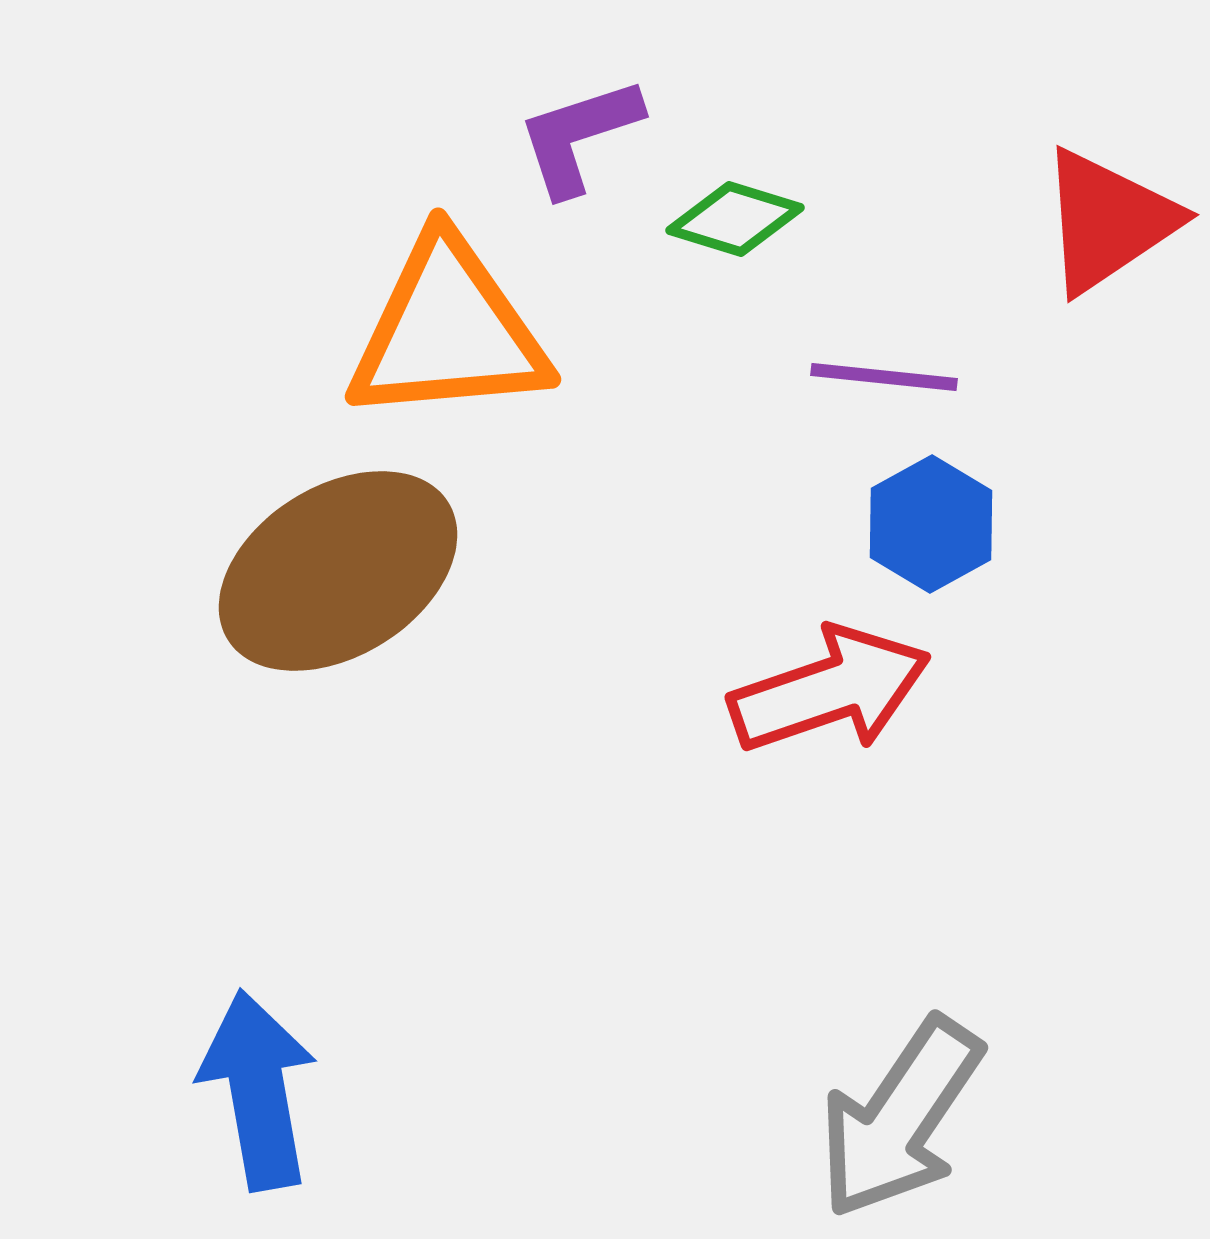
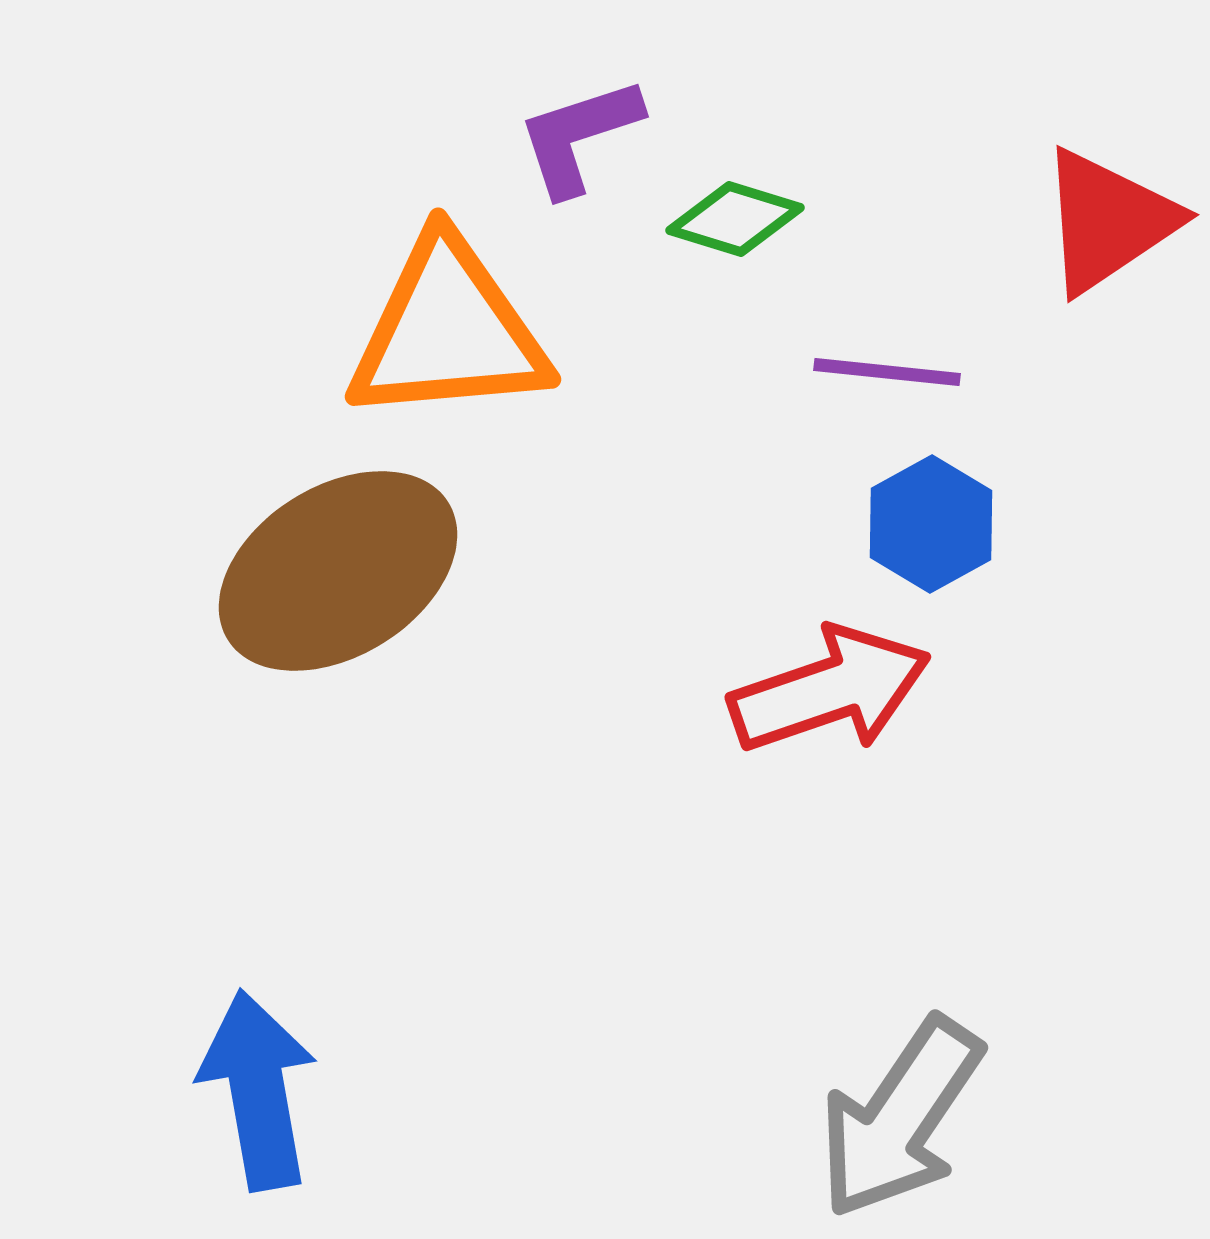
purple line: moved 3 px right, 5 px up
